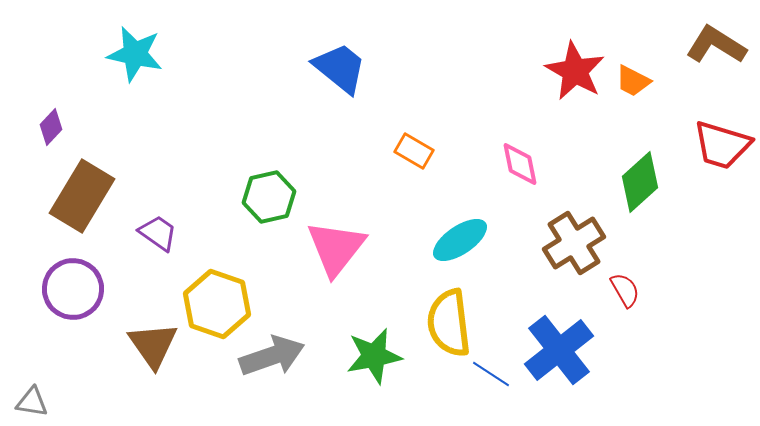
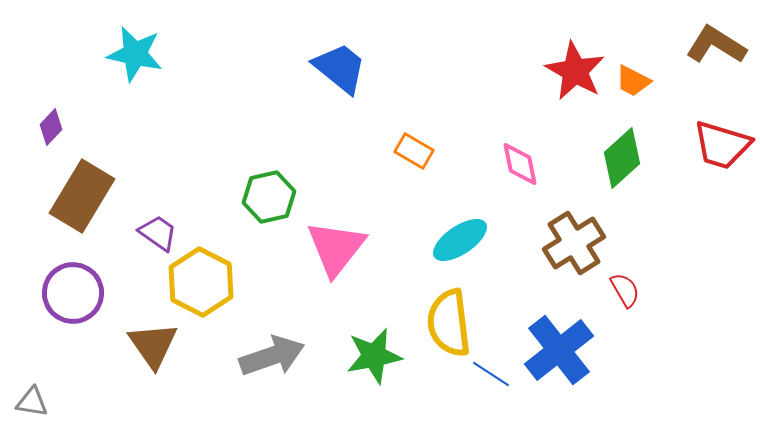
green diamond: moved 18 px left, 24 px up
purple circle: moved 4 px down
yellow hexagon: moved 16 px left, 22 px up; rotated 8 degrees clockwise
